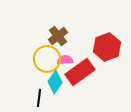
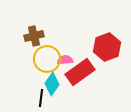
brown cross: moved 24 px left; rotated 24 degrees clockwise
cyan diamond: moved 3 px left, 2 px down
black line: moved 2 px right
